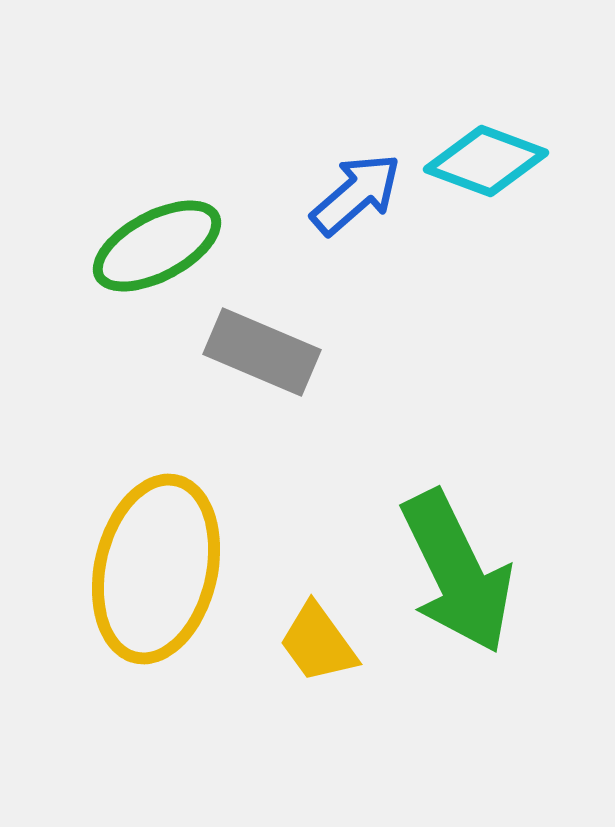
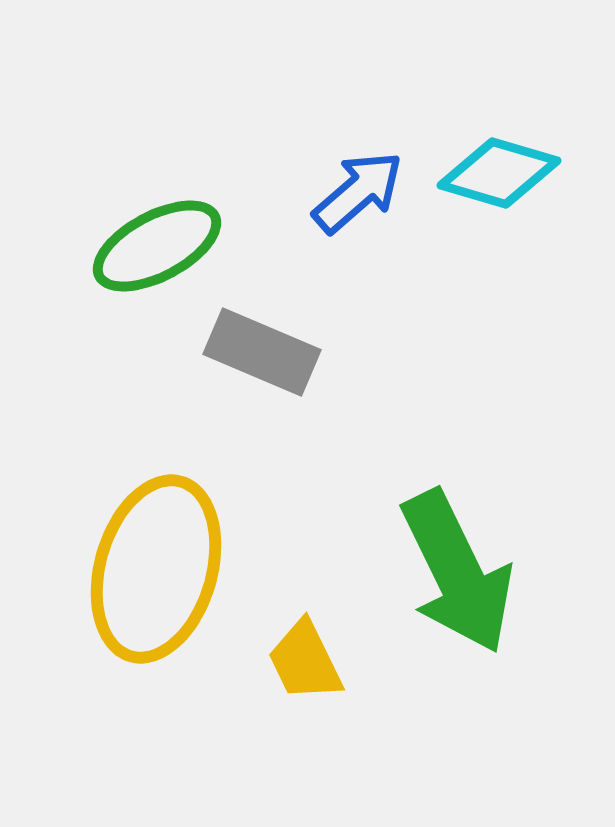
cyan diamond: moved 13 px right, 12 px down; rotated 4 degrees counterclockwise
blue arrow: moved 2 px right, 2 px up
yellow ellipse: rotated 3 degrees clockwise
yellow trapezoid: moved 13 px left, 18 px down; rotated 10 degrees clockwise
